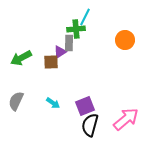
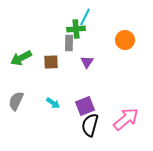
purple triangle: moved 27 px right, 10 px down; rotated 24 degrees counterclockwise
